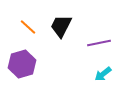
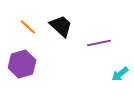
black trapezoid: rotated 105 degrees clockwise
cyan arrow: moved 17 px right
